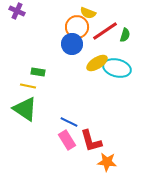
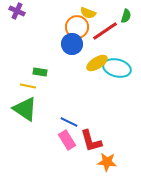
green semicircle: moved 1 px right, 19 px up
green rectangle: moved 2 px right
